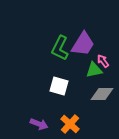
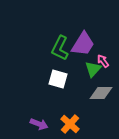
green triangle: moved 1 px left, 1 px up; rotated 36 degrees counterclockwise
white square: moved 1 px left, 7 px up
gray diamond: moved 1 px left, 1 px up
